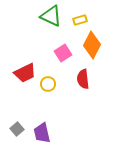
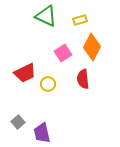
green triangle: moved 5 px left
orange diamond: moved 2 px down
gray square: moved 1 px right, 7 px up
